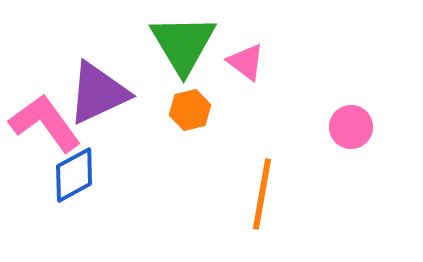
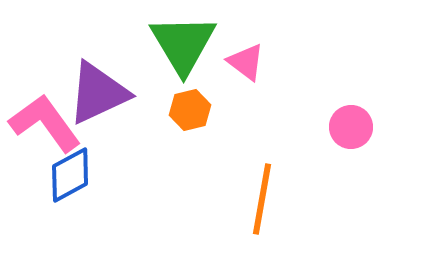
blue diamond: moved 4 px left
orange line: moved 5 px down
